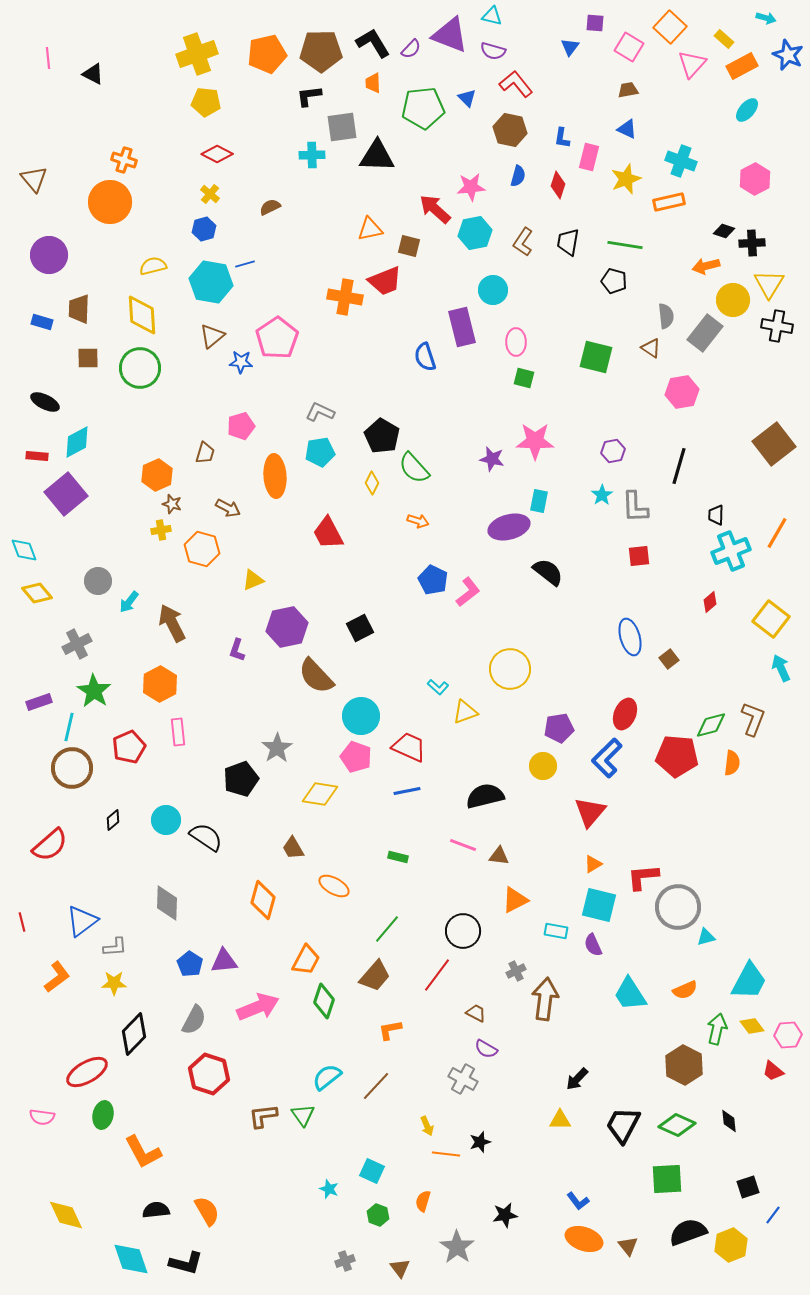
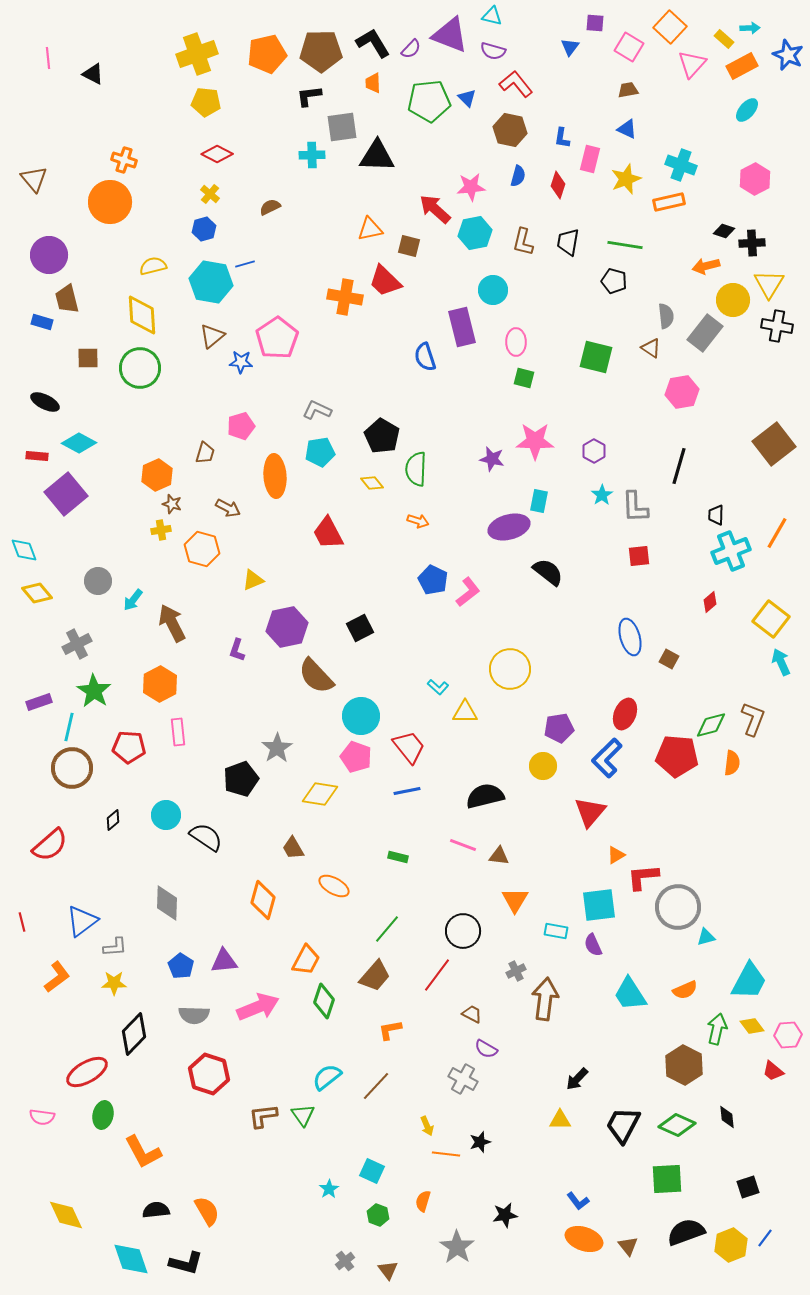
cyan arrow at (766, 18): moved 16 px left, 10 px down; rotated 18 degrees counterclockwise
green pentagon at (423, 108): moved 6 px right, 7 px up
pink rectangle at (589, 157): moved 1 px right, 2 px down
cyan cross at (681, 161): moved 4 px down
brown L-shape at (523, 242): rotated 20 degrees counterclockwise
red trapezoid at (385, 281): rotated 66 degrees clockwise
brown trapezoid at (79, 309): moved 12 px left, 10 px up; rotated 16 degrees counterclockwise
gray L-shape at (320, 412): moved 3 px left, 2 px up
cyan diamond at (77, 442): moved 2 px right, 1 px down; rotated 56 degrees clockwise
purple hexagon at (613, 451): moved 19 px left; rotated 20 degrees counterclockwise
green semicircle at (414, 468): moved 2 px right, 1 px down; rotated 44 degrees clockwise
yellow diamond at (372, 483): rotated 65 degrees counterclockwise
cyan arrow at (129, 602): moved 4 px right, 2 px up
brown square at (669, 659): rotated 24 degrees counterclockwise
cyan arrow at (781, 668): moved 6 px up
yellow triangle at (465, 712): rotated 20 degrees clockwise
red pentagon at (129, 747): rotated 28 degrees clockwise
red trapezoid at (409, 747): rotated 27 degrees clockwise
cyan circle at (166, 820): moved 5 px up
orange triangle at (593, 864): moved 23 px right, 9 px up
orange triangle at (515, 900): rotated 32 degrees counterclockwise
cyan square at (599, 905): rotated 21 degrees counterclockwise
blue pentagon at (190, 964): moved 9 px left, 2 px down
brown trapezoid at (476, 1013): moved 4 px left, 1 px down
gray semicircle at (194, 1020): moved 5 px up; rotated 64 degrees clockwise
black diamond at (729, 1121): moved 2 px left, 4 px up
cyan star at (329, 1189): rotated 18 degrees clockwise
blue line at (773, 1215): moved 8 px left, 23 px down
black semicircle at (688, 1232): moved 2 px left
gray cross at (345, 1261): rotated 18 degrees counterclockwise
brown triangle at (400, 1268): moved 12 px left, 2 px down
